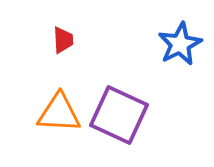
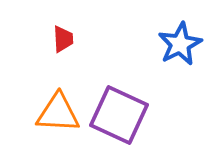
red trapezoid: moved 1 px up
orange triangle: moved 1 px left
